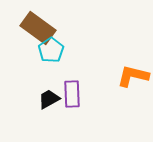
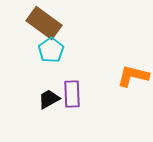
brown rectangle: moved 6 px right, 5 px up
